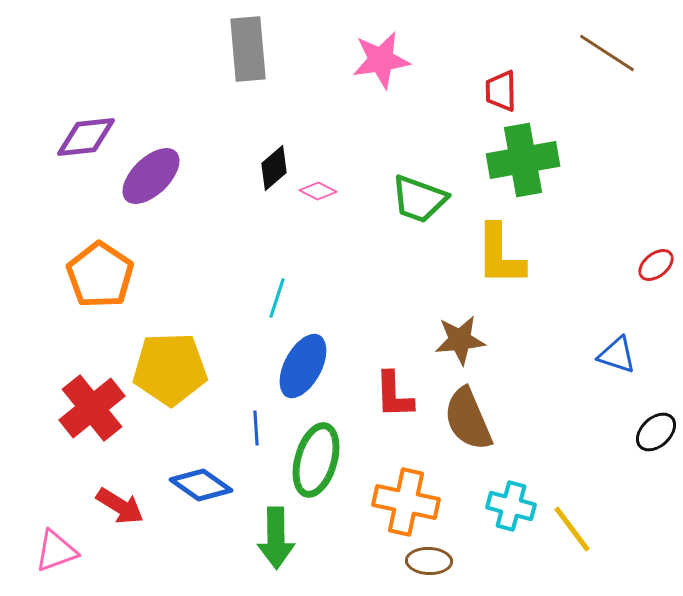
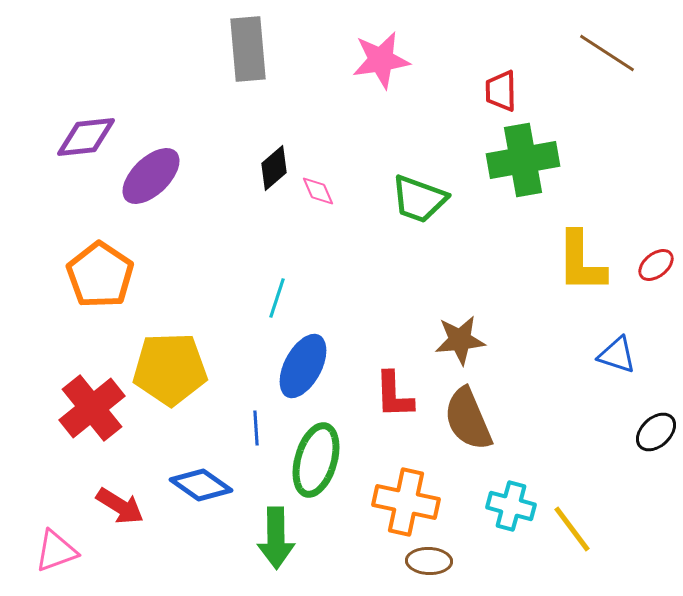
pink diamond: rotated 39 degrees clockwise
yellow L-shape: moved 81 px right, 7 px down
